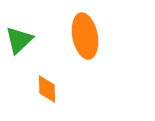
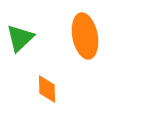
green triangle: moved 1 px right, 2 px up
